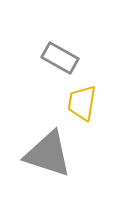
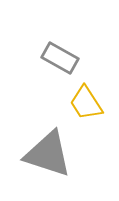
yellow trapezoid: moved 4 px right; rotated 42 degrees counterclockwise
